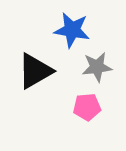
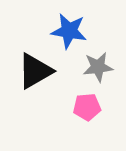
blue star: moved 3 px left, 1 px down
gray star: moved 1 px right
